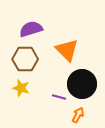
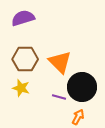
purple semicircle: moved 8 px left, 11 px up
orange triangle: moved 7 px left, 12 px down
black circle: moved 3 px down
orange arrow: moved 2 px down
